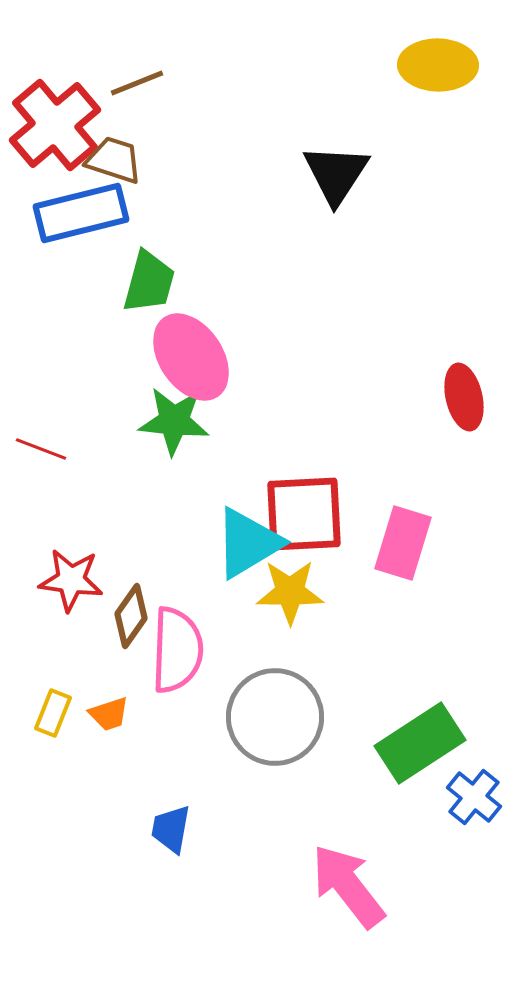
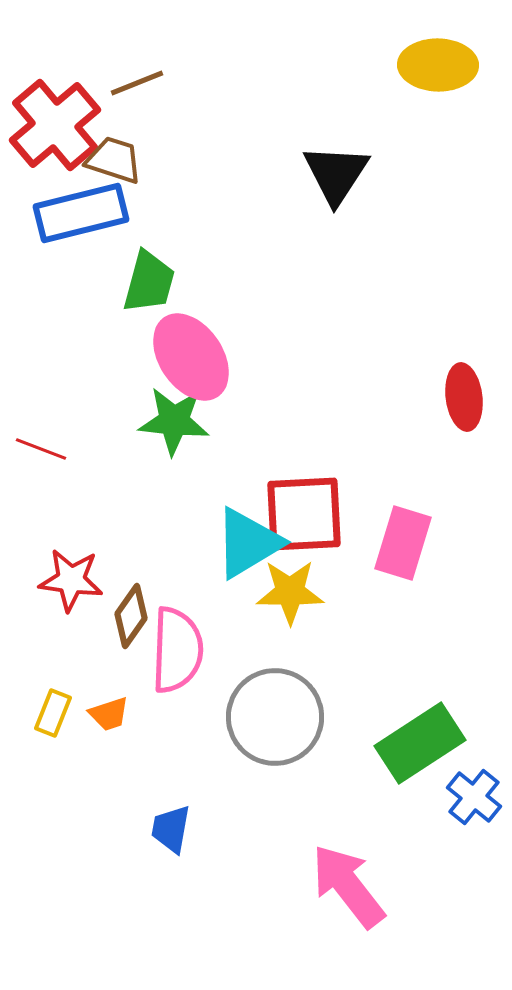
red ellipse: rotated 6 degrees clockwise
